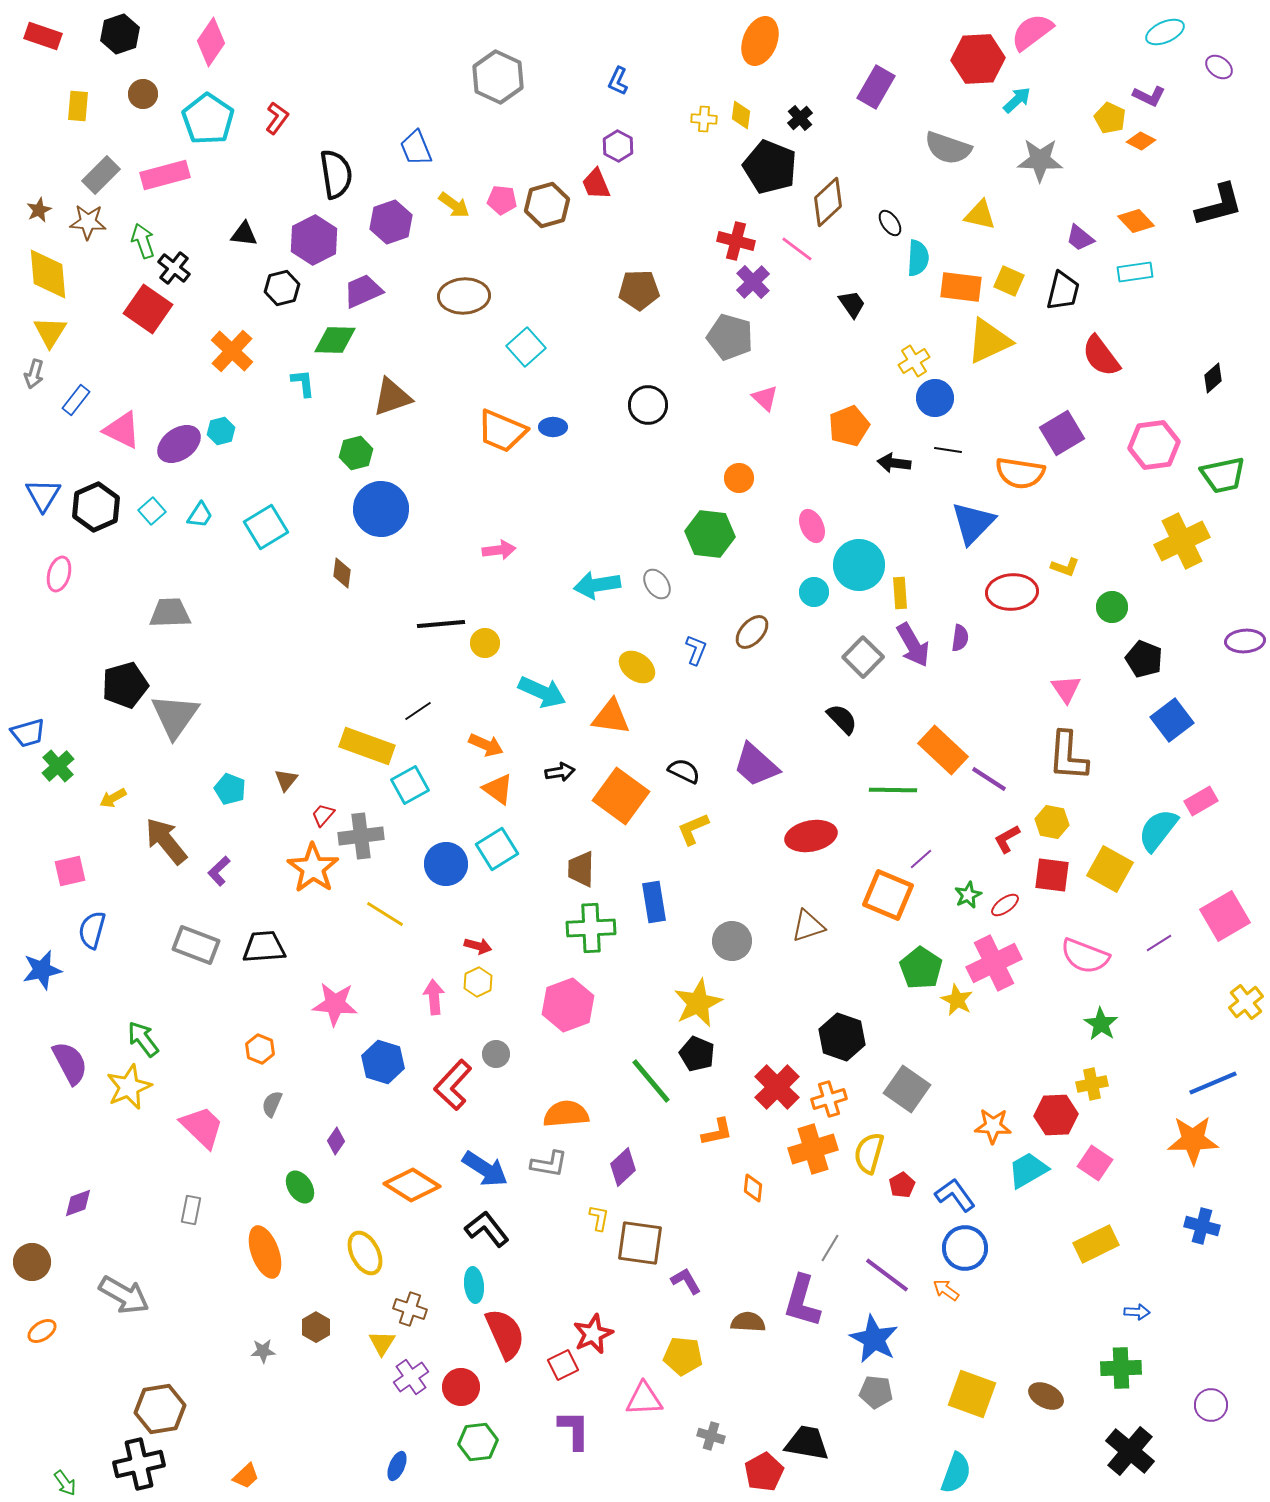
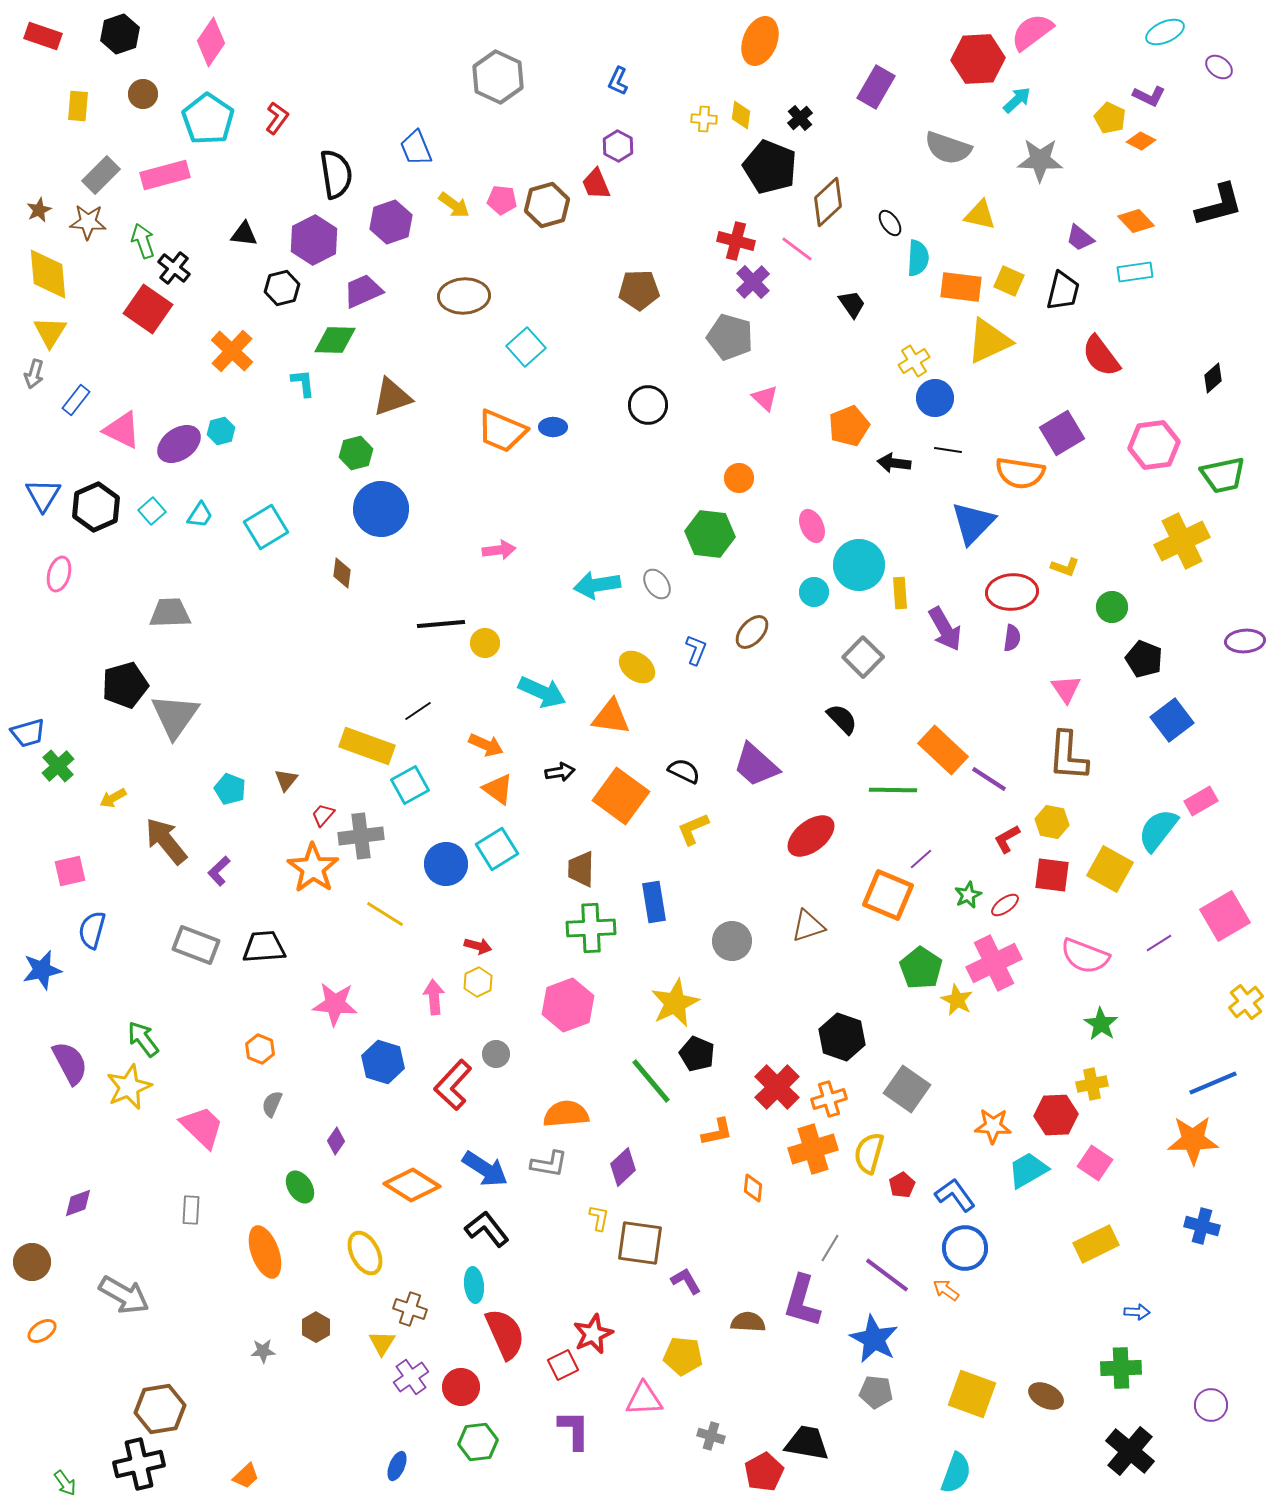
purple semicircle at (960, 638): moved 52 px right
purple arrow at (913, 645): moved 32 px right, 16 px up
red ellipse at (811, 836): rotated 27 degrees counterclockwise
yellow star at (698, 1003): moved 23 px left
gray rectangle at (191, 1210): rotated 8 degrees counterclockwise
